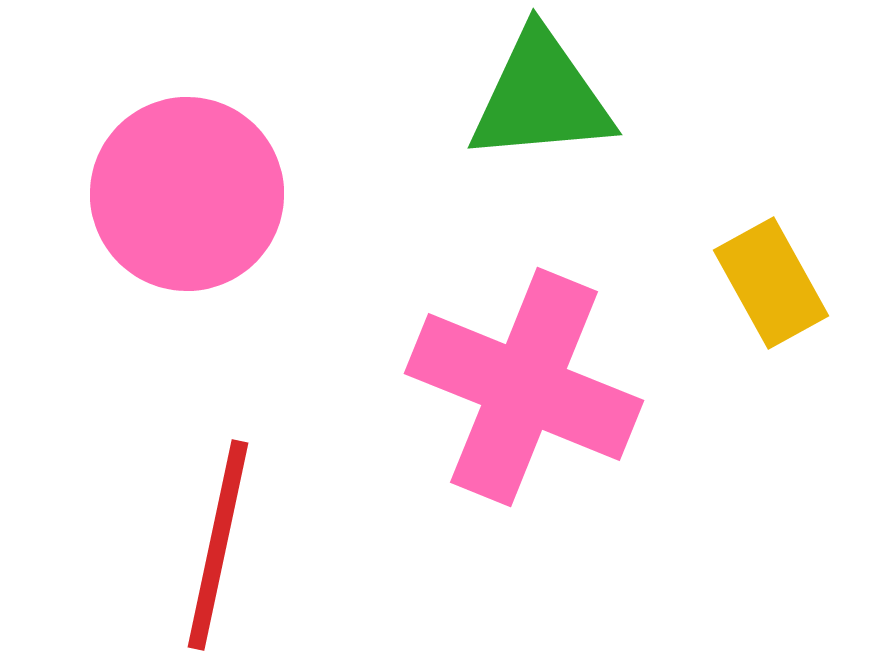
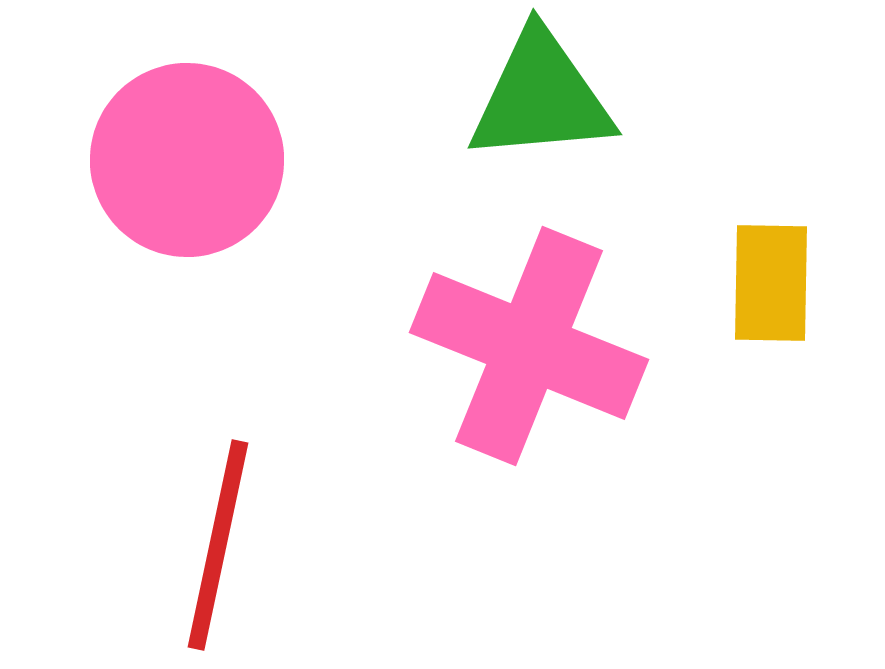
pink circle: moved 34 px up
yellow rectangle: rotated 30 degrees clockwise
pink cross: moved 5 px right, 41 px up
